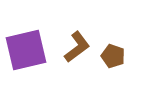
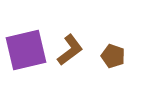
brown L-shape: moved 7 px left, 3 px down
